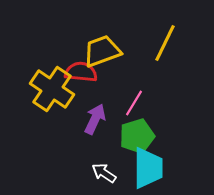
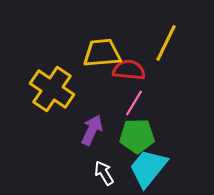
yellow line: moved 1 px right
yellow trapezoid: moved 2 px down; rotated 15 degrees clockwise
red semicircle: moved 48 px right, 2 px up
purple arrow: moved 3 px left, 11 px down
green pentagon: rotated 16 degrees clockwise
cyan trapezoid: rotated 141 degrees counterclockwise
white arrow: rotated 25 degrees clockwise
